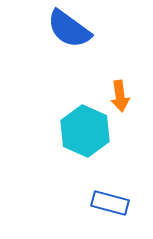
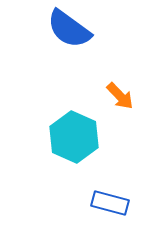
orange arrow: rotated 36 degrees counterclockwise
cyan hexagon: moved 11 px left, 6 px down
